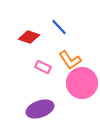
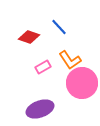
pink rectangle: rotated 56 degrees counterclockwise
